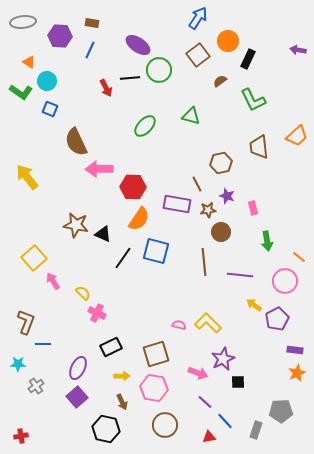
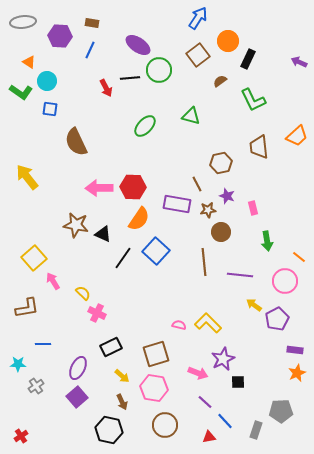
purple arrow at (298, 50): moved 1 px right, 12 px down; rotated 14 degrees clockwise
blue square at (50, 109): rotated 14 degrees counterclockwise
pink arrow at (99, 169): moved 19 px down
blue square at (156, 251): rotated 28 degrees clockwise
brown L-shape at (26, 322): moved 1 px right, 14 px up; rotated 60 degrees clockwise
yellow arrow at (122, 376): rotated 42 degrees clockwise
black hexagon at (106, 429): moved 3 px right, 1 px down
red cross at (21, 436): rotated 24 degrees counterclockwise
